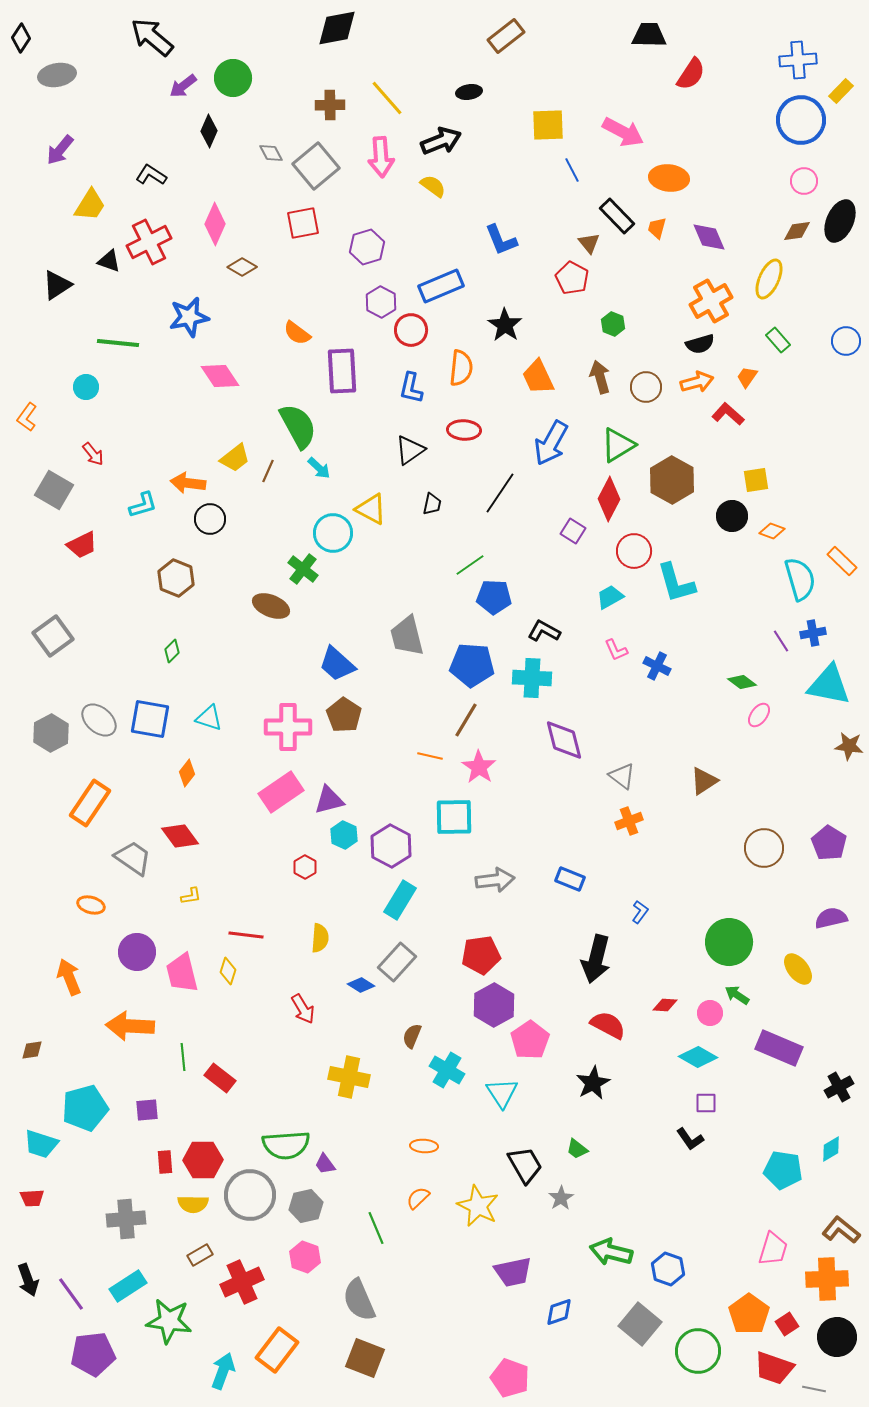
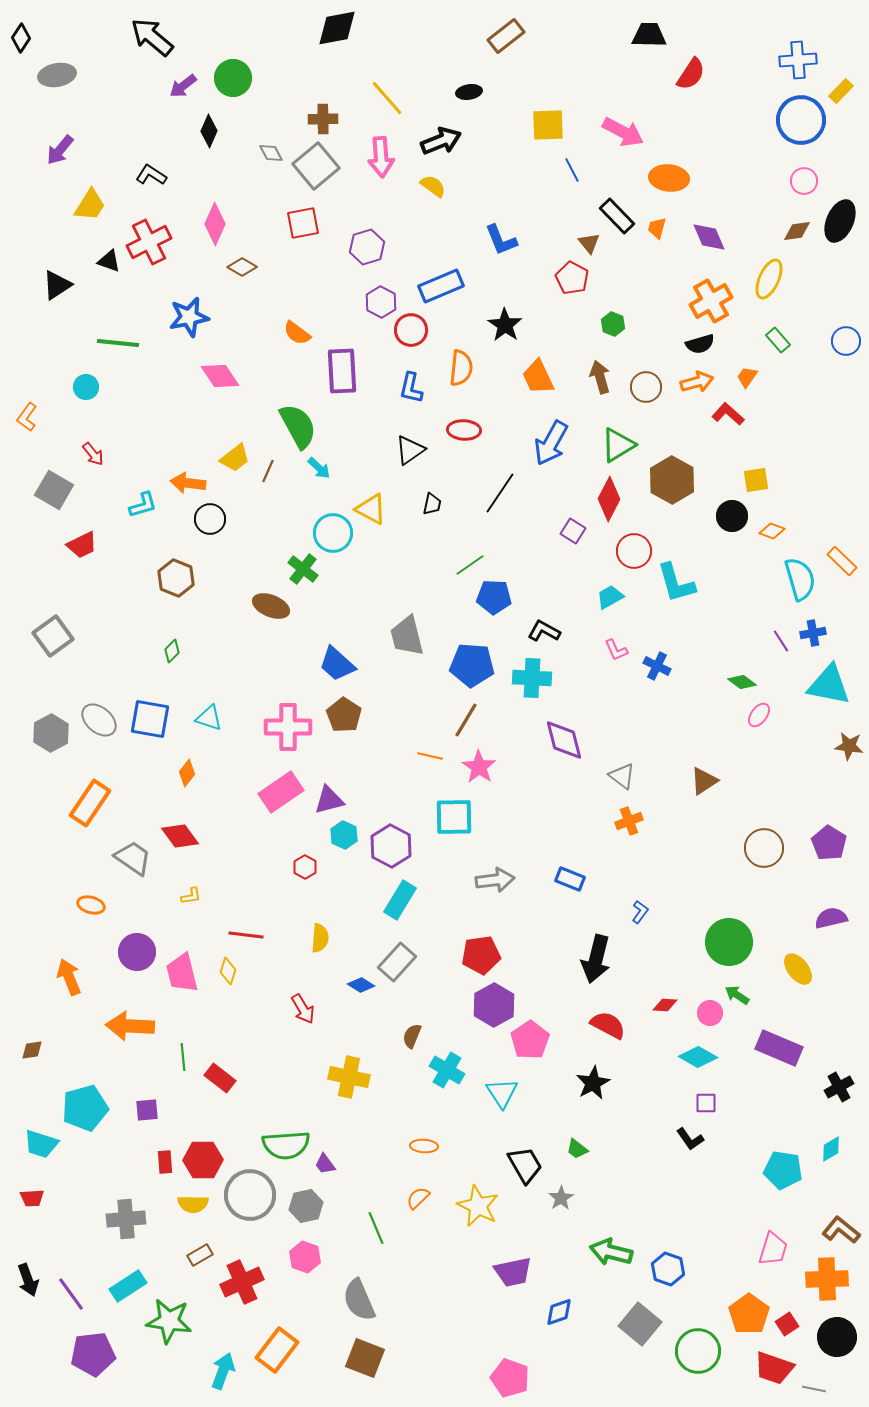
brown cross at (330, 105): moved 7 px left, 14 px down
